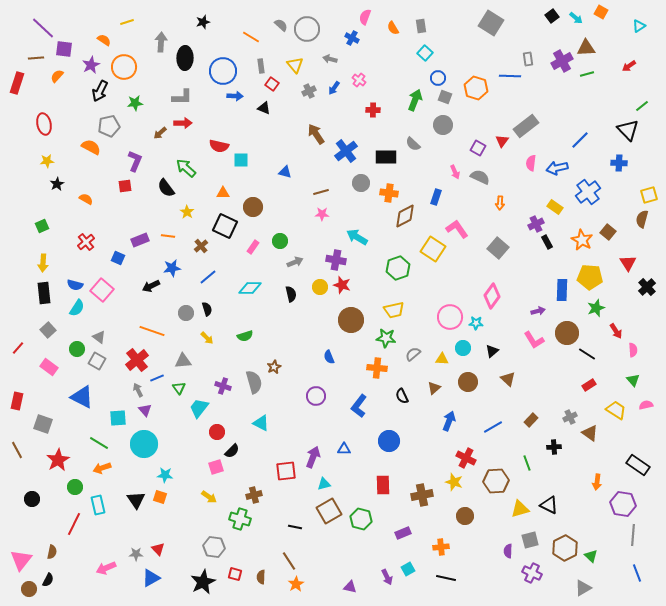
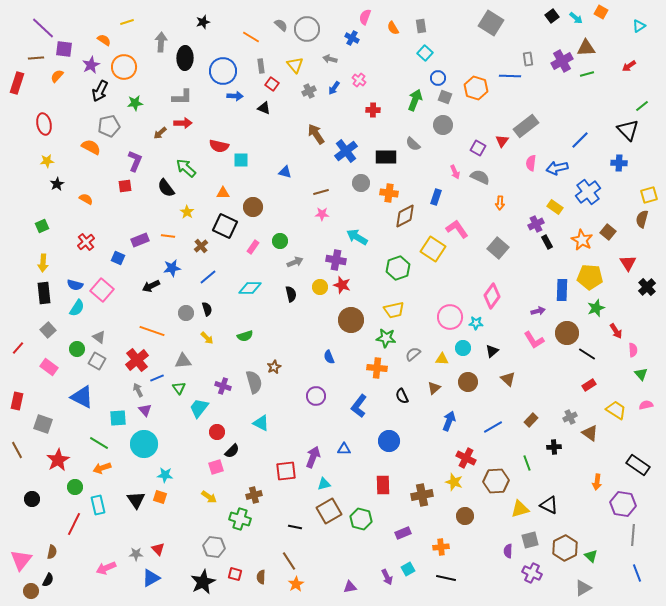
green triangle at (633, 380): moved 8 px right, 6 px up
purple triangle at (350, 587): rotated 24 degrees counterclockwise
brown circle at (29, 589): moved 2 px right, 2 px down
